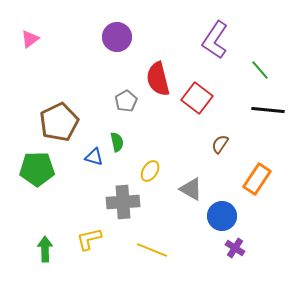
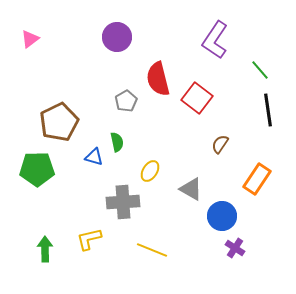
black line: rotated 76 degrees clockwise
